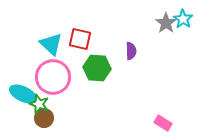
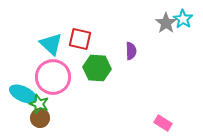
brown circle: moved 4 px left
